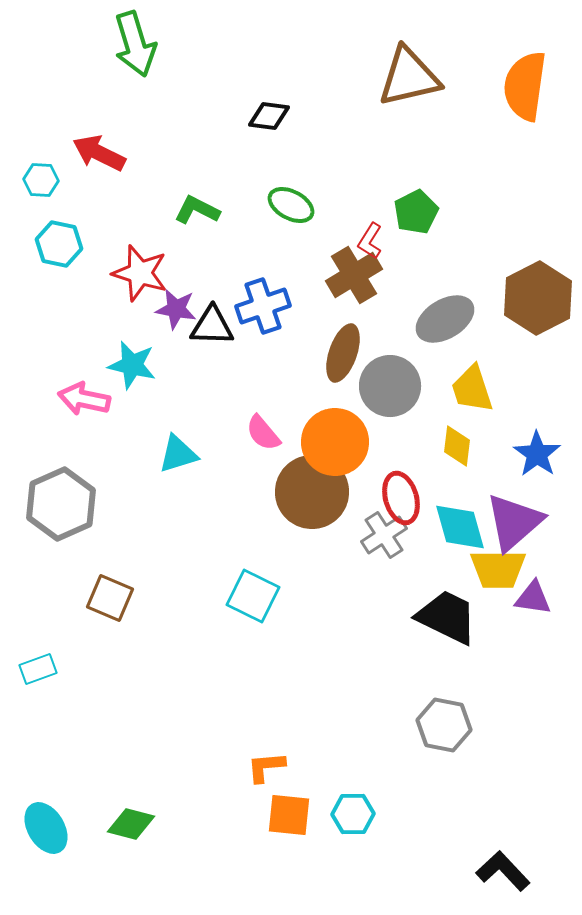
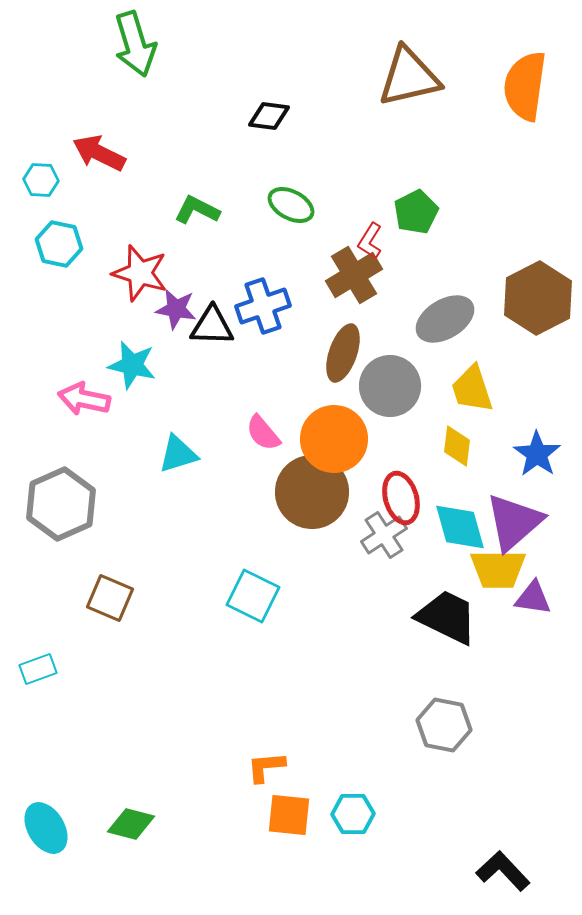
orange circle at (335, 442): moved 1 px left, 3 px up
